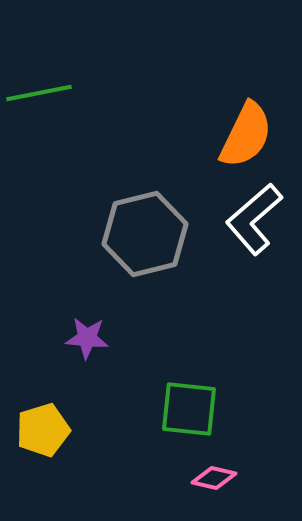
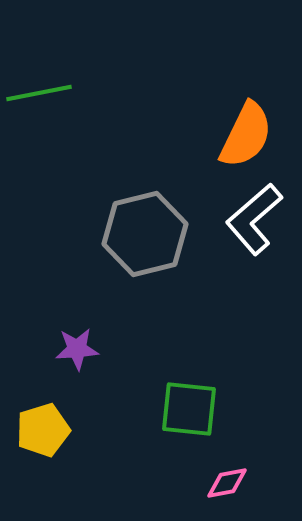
purple star: moved 10 px left, 11 px down; rotated 9 degrees counterclockwise
pink diamond: moved 13 px right, 5 px down; rotated 24 degrees counterclockwise
